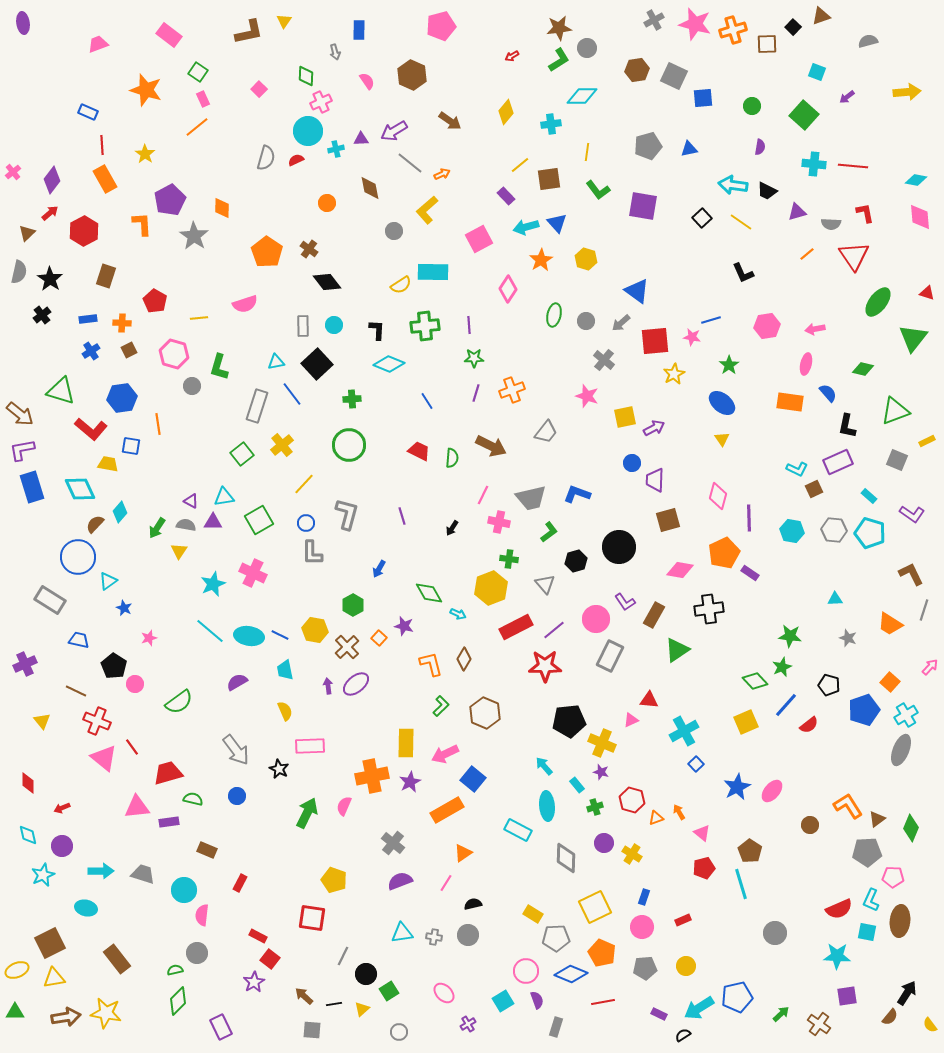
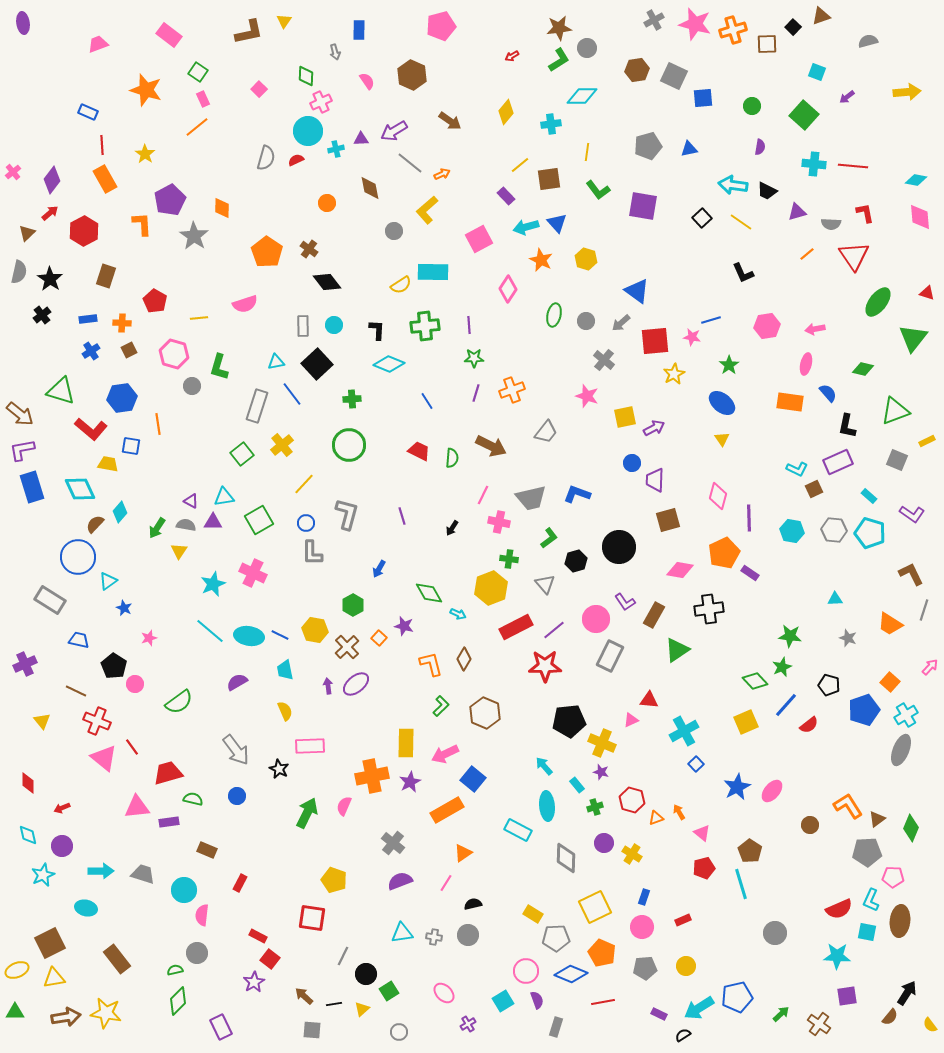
orange star at (541, 260): rotated 15 degrees counterclockwise
green L-shape at (549, 532): moved 6 px down
